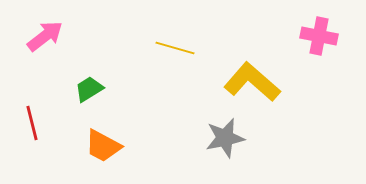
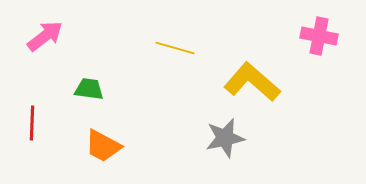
green trapezoid: rotated 40 degrees clockwise
red line: rotated 16 degrees clockwise
